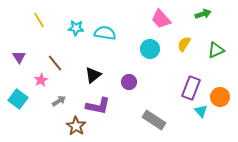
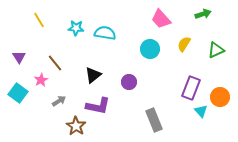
cyan square: moved 6 px up
gray rectangle: rotated 35 degrees clockwise
